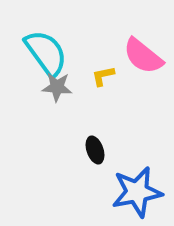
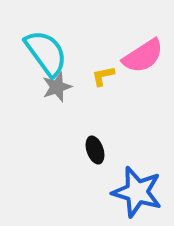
pink semicircle: rotated 72 degrees counterclockwise
gray star: rotated 24 degrees counterclockwise
blue star: rotated 27 degrees clockwise
